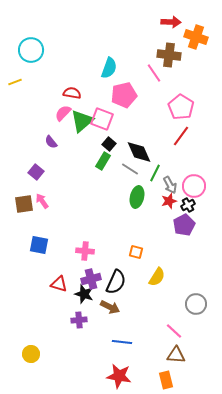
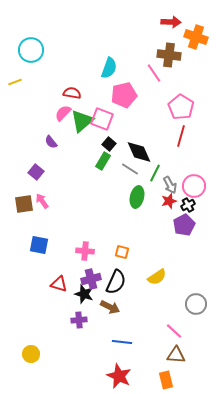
red line at (181, 136): rotated 20 degrees counterclockwise
orange square at (136, 252): moved 14 px left
yellow semicircle at (157, 277): rotated 24 degrees clockwise
red star at (119, 376): rotated 15 degrees clockwise
